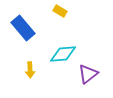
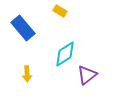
cyan diamond: moved 2 px right; rotated 28 degrees counterclockwise
yellow arrow: moved 3 px left, 4 px down
purple triangle: moved 1 px left, 1 px down
